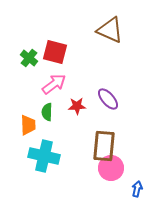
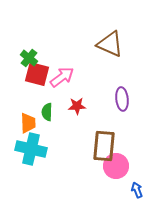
brown triangle: moved 14 px down
red square: moved 18 px left, 22 px down
pink arrow: moved 8 px right, 7 px up
purple ellipse: moved 14 px right; rotated 35 degrees clockwise
orange trapezoid: moved 2 px up
cyan cross: moved 13 px left, 7 px up
pink circle: moved 5 px right, 2 px up
blue arrow: moved 1 px down; rotated 35 degrees counterclockwise
